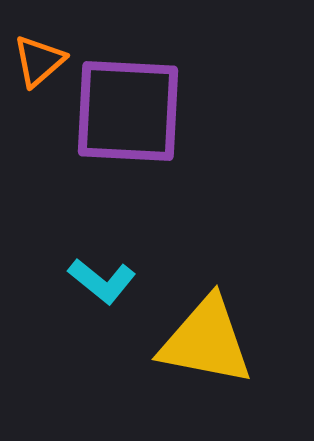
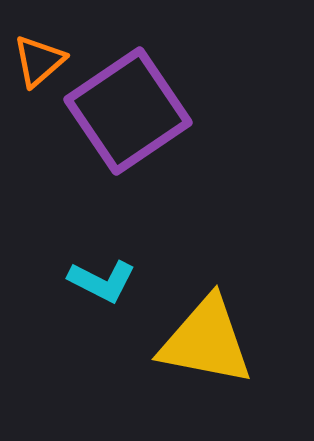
purple square: rotated 37 degrees counterclockwise
cyan L-shape: rotated 12 degrees counterclockwise
